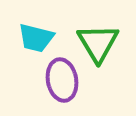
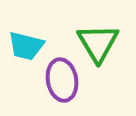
cyan trapezoid: moved 10 px left, 8 px down
